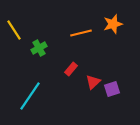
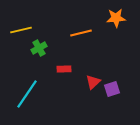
orange star: moved 3 px right, 6 px up; rotated 12 degrees clockwise
yellow line: moved 7 px right; rotated 70 degrees counterclockwise
red rectangle: moved 7 px left; rotated 48 degrees clockwise
cyan line: moved 3 px left, 2 px up
